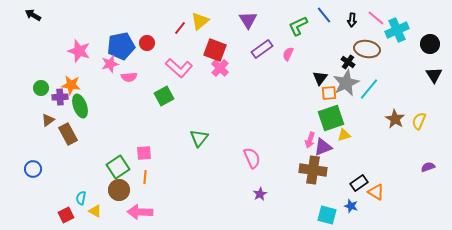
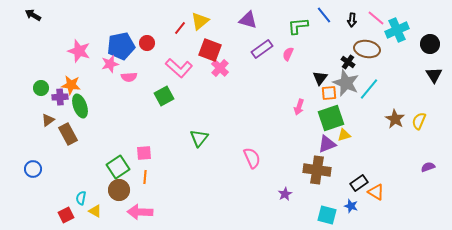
purple triangle at (248, 20): rotated 42 degrees counterclockwise
green L-shape at (298, 26): rotated 20 degrees clockwise
red square at (215, 50): moved 5 px left
gray star at (346, 83): rotated 24 degrees counterclockwise
pink arrow at (310, 140): moved 11 px left, 33 px up
purple triangle at (323, 147): moved 4 px right, 3 px up
brown cross at (313, 170): moved 4 px right
purple star at (260, 194): moved 25 px right
